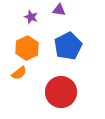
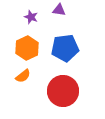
blue pentagon: moved 3 px left, 2 px down; rotated 20 degrees clockwise
orange semicircle: moved 4 px right, 3 px down
red circle: moved 2 px right, 1 px up
